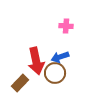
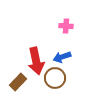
blue arrow: moved 2 px right
brown circle: moved 5 px down
brown rectangle: moved 2 px left, 1 px up
